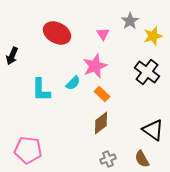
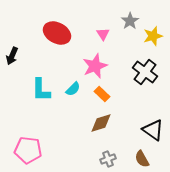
black cross: moved 2 px left
cyan semicircle: moved 6 px down
brown diamond: rotated 20 degrees clockwise
